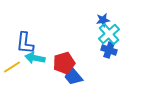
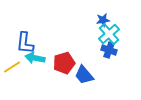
blue trapezoid: moved 11 px right, 1 px up
